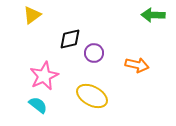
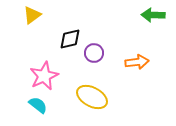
orange arrow: moved 3 px up; rotated 20 degrees counterclockwise
yellow ellipse: moved 1 px down
